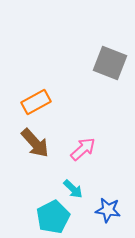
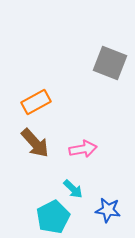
pink arrow: rotated 32 degrees clockwise
